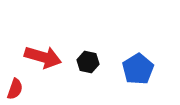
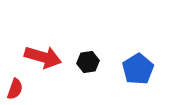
black hexagon: rotated 20 degrees counterclockwise
